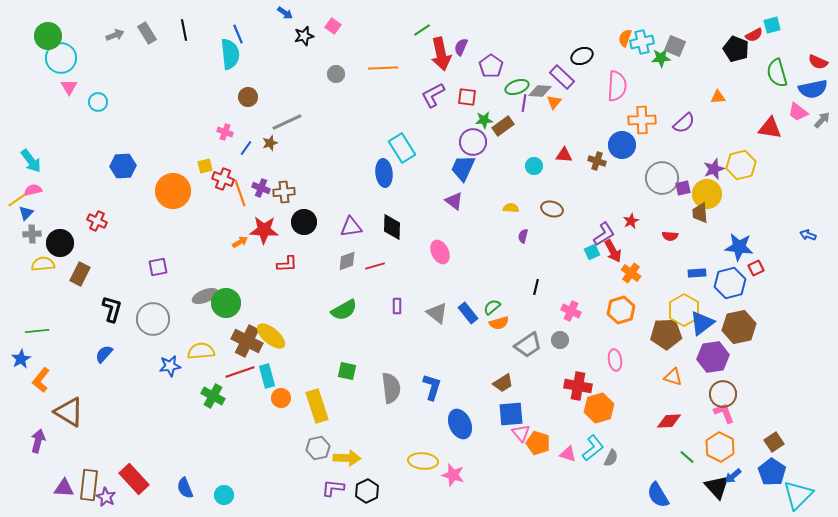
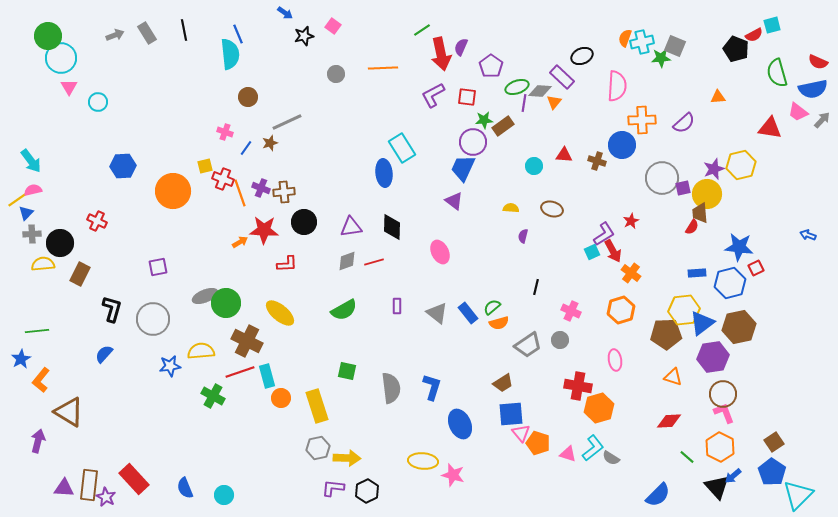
red semicircle at (670, 236): moved 22 px right, 9 px up; rotated 63 degrees counterclockwise
red line at (375, 266): moved 1 px left, 4 px up
yellow hexagon at (684, 310): rotated 24 degrees clockwise
yellow ellipse at (271, 336): moved 9 px right, 23 px up
gray semicircle at (611, 458): rotated 96 degrees clockwise
blue semicircle at (658, 495): rotated 104 degrees counterclockwise
